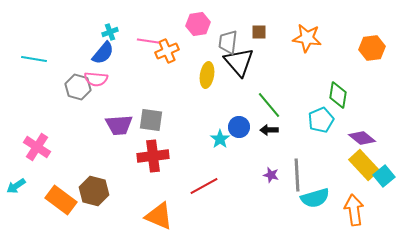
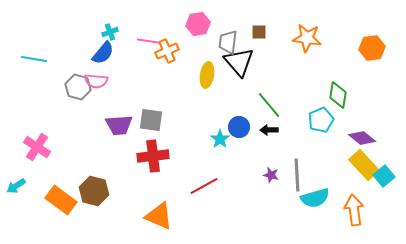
pink semicircle: moved 2 px down
